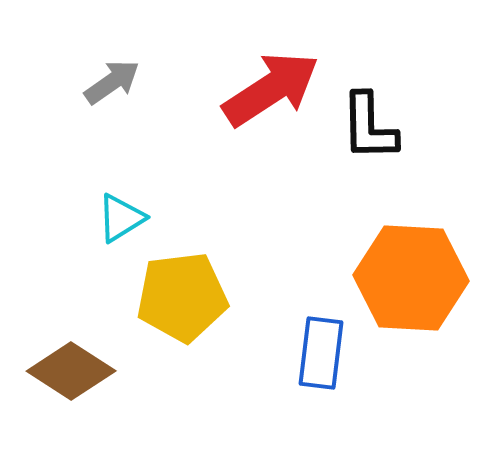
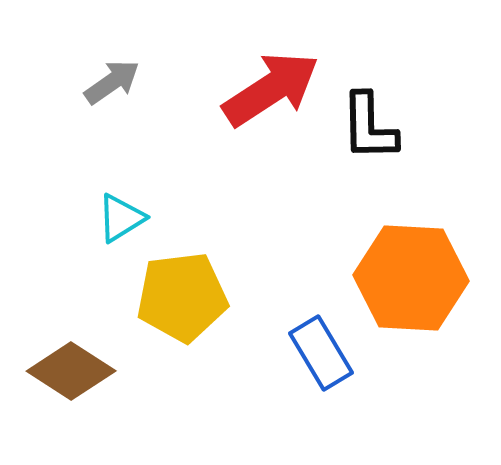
blue rectangle: rotated 38 degrees counterclockwise
